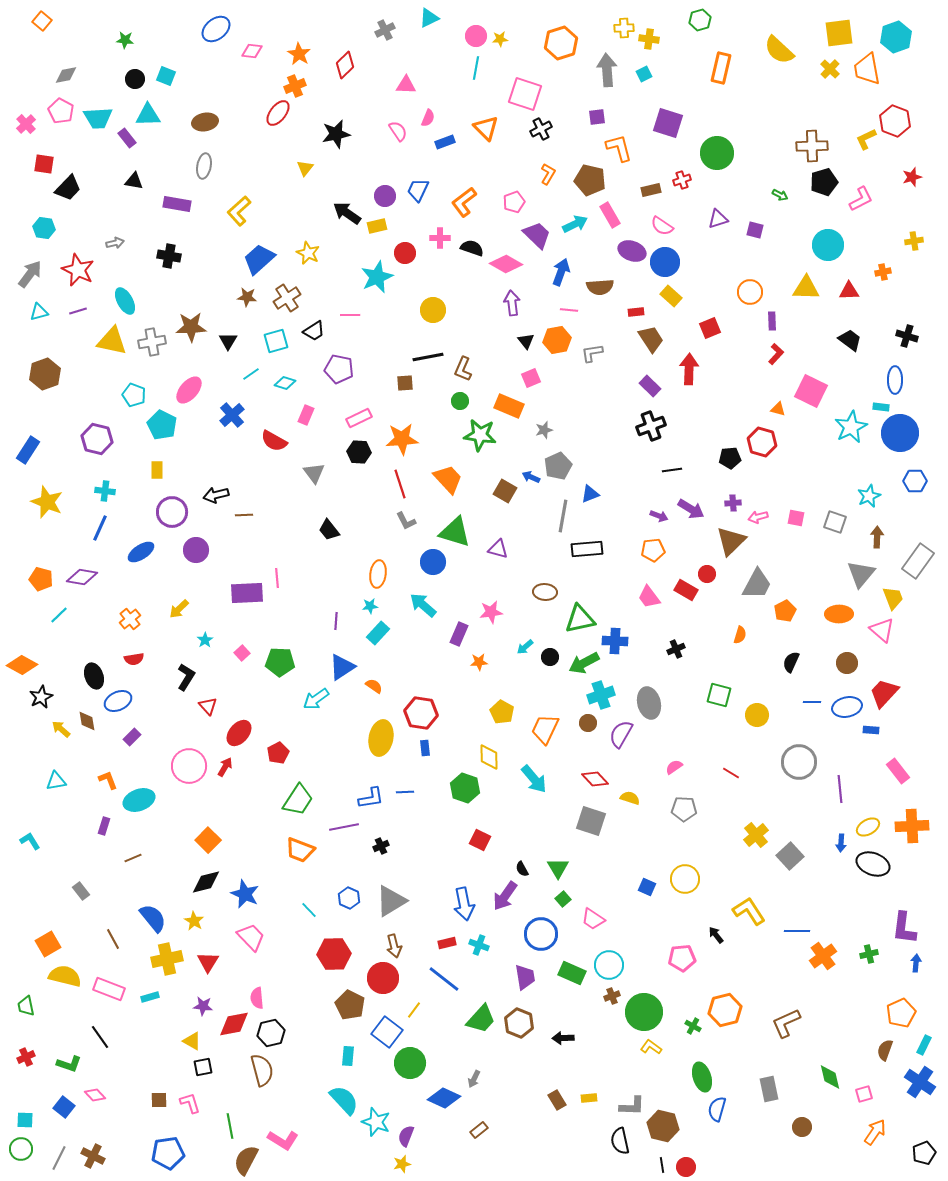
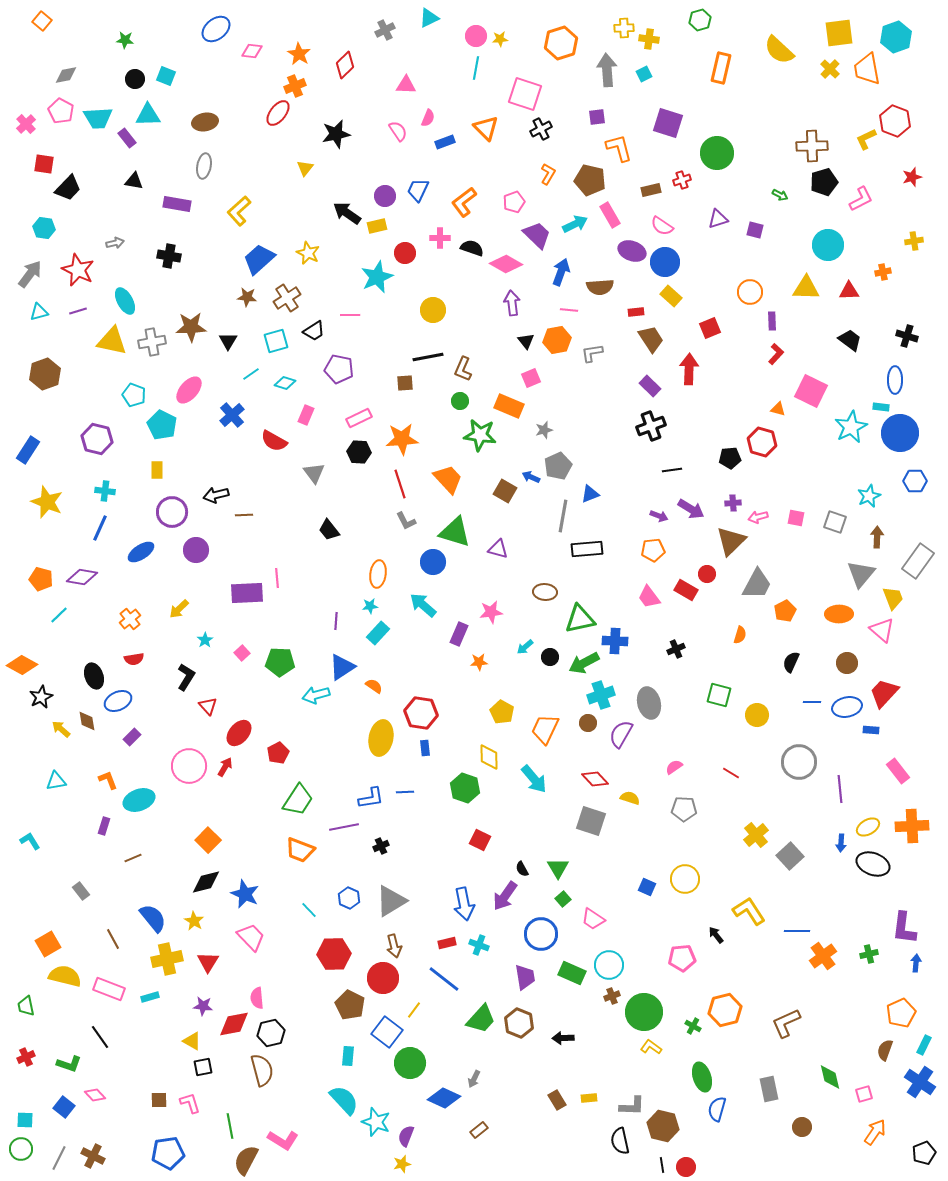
cyan arrow at (316, 699): moved 4 px up; rotated 20 degrees clockwise
